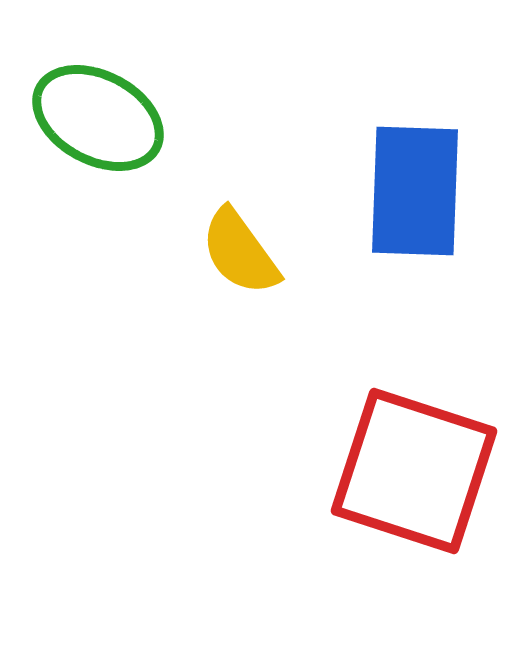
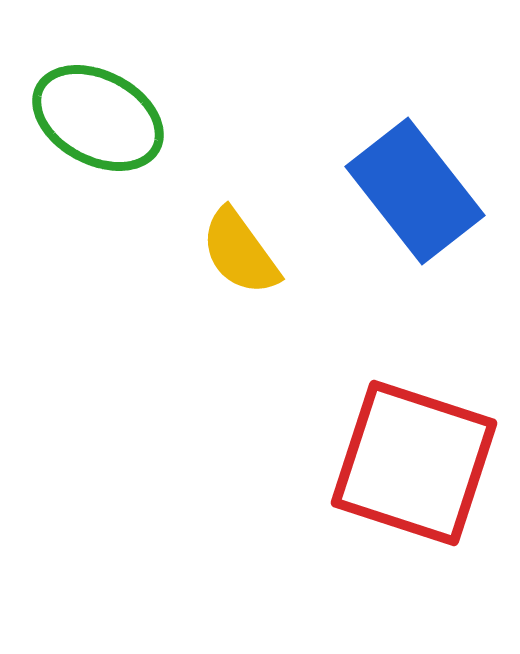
blue rectangle: rotated 40 degrees counterclockwise
red square: moved 8 px up
